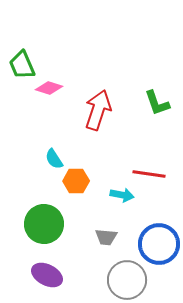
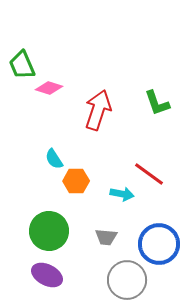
red line: rotated 28 degrees clockwise
cyan arrow: moved 1 px up
green circle: moved 5 px right, 7 px down
